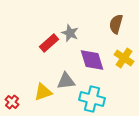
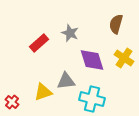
red rectangle: moved 10 px left
